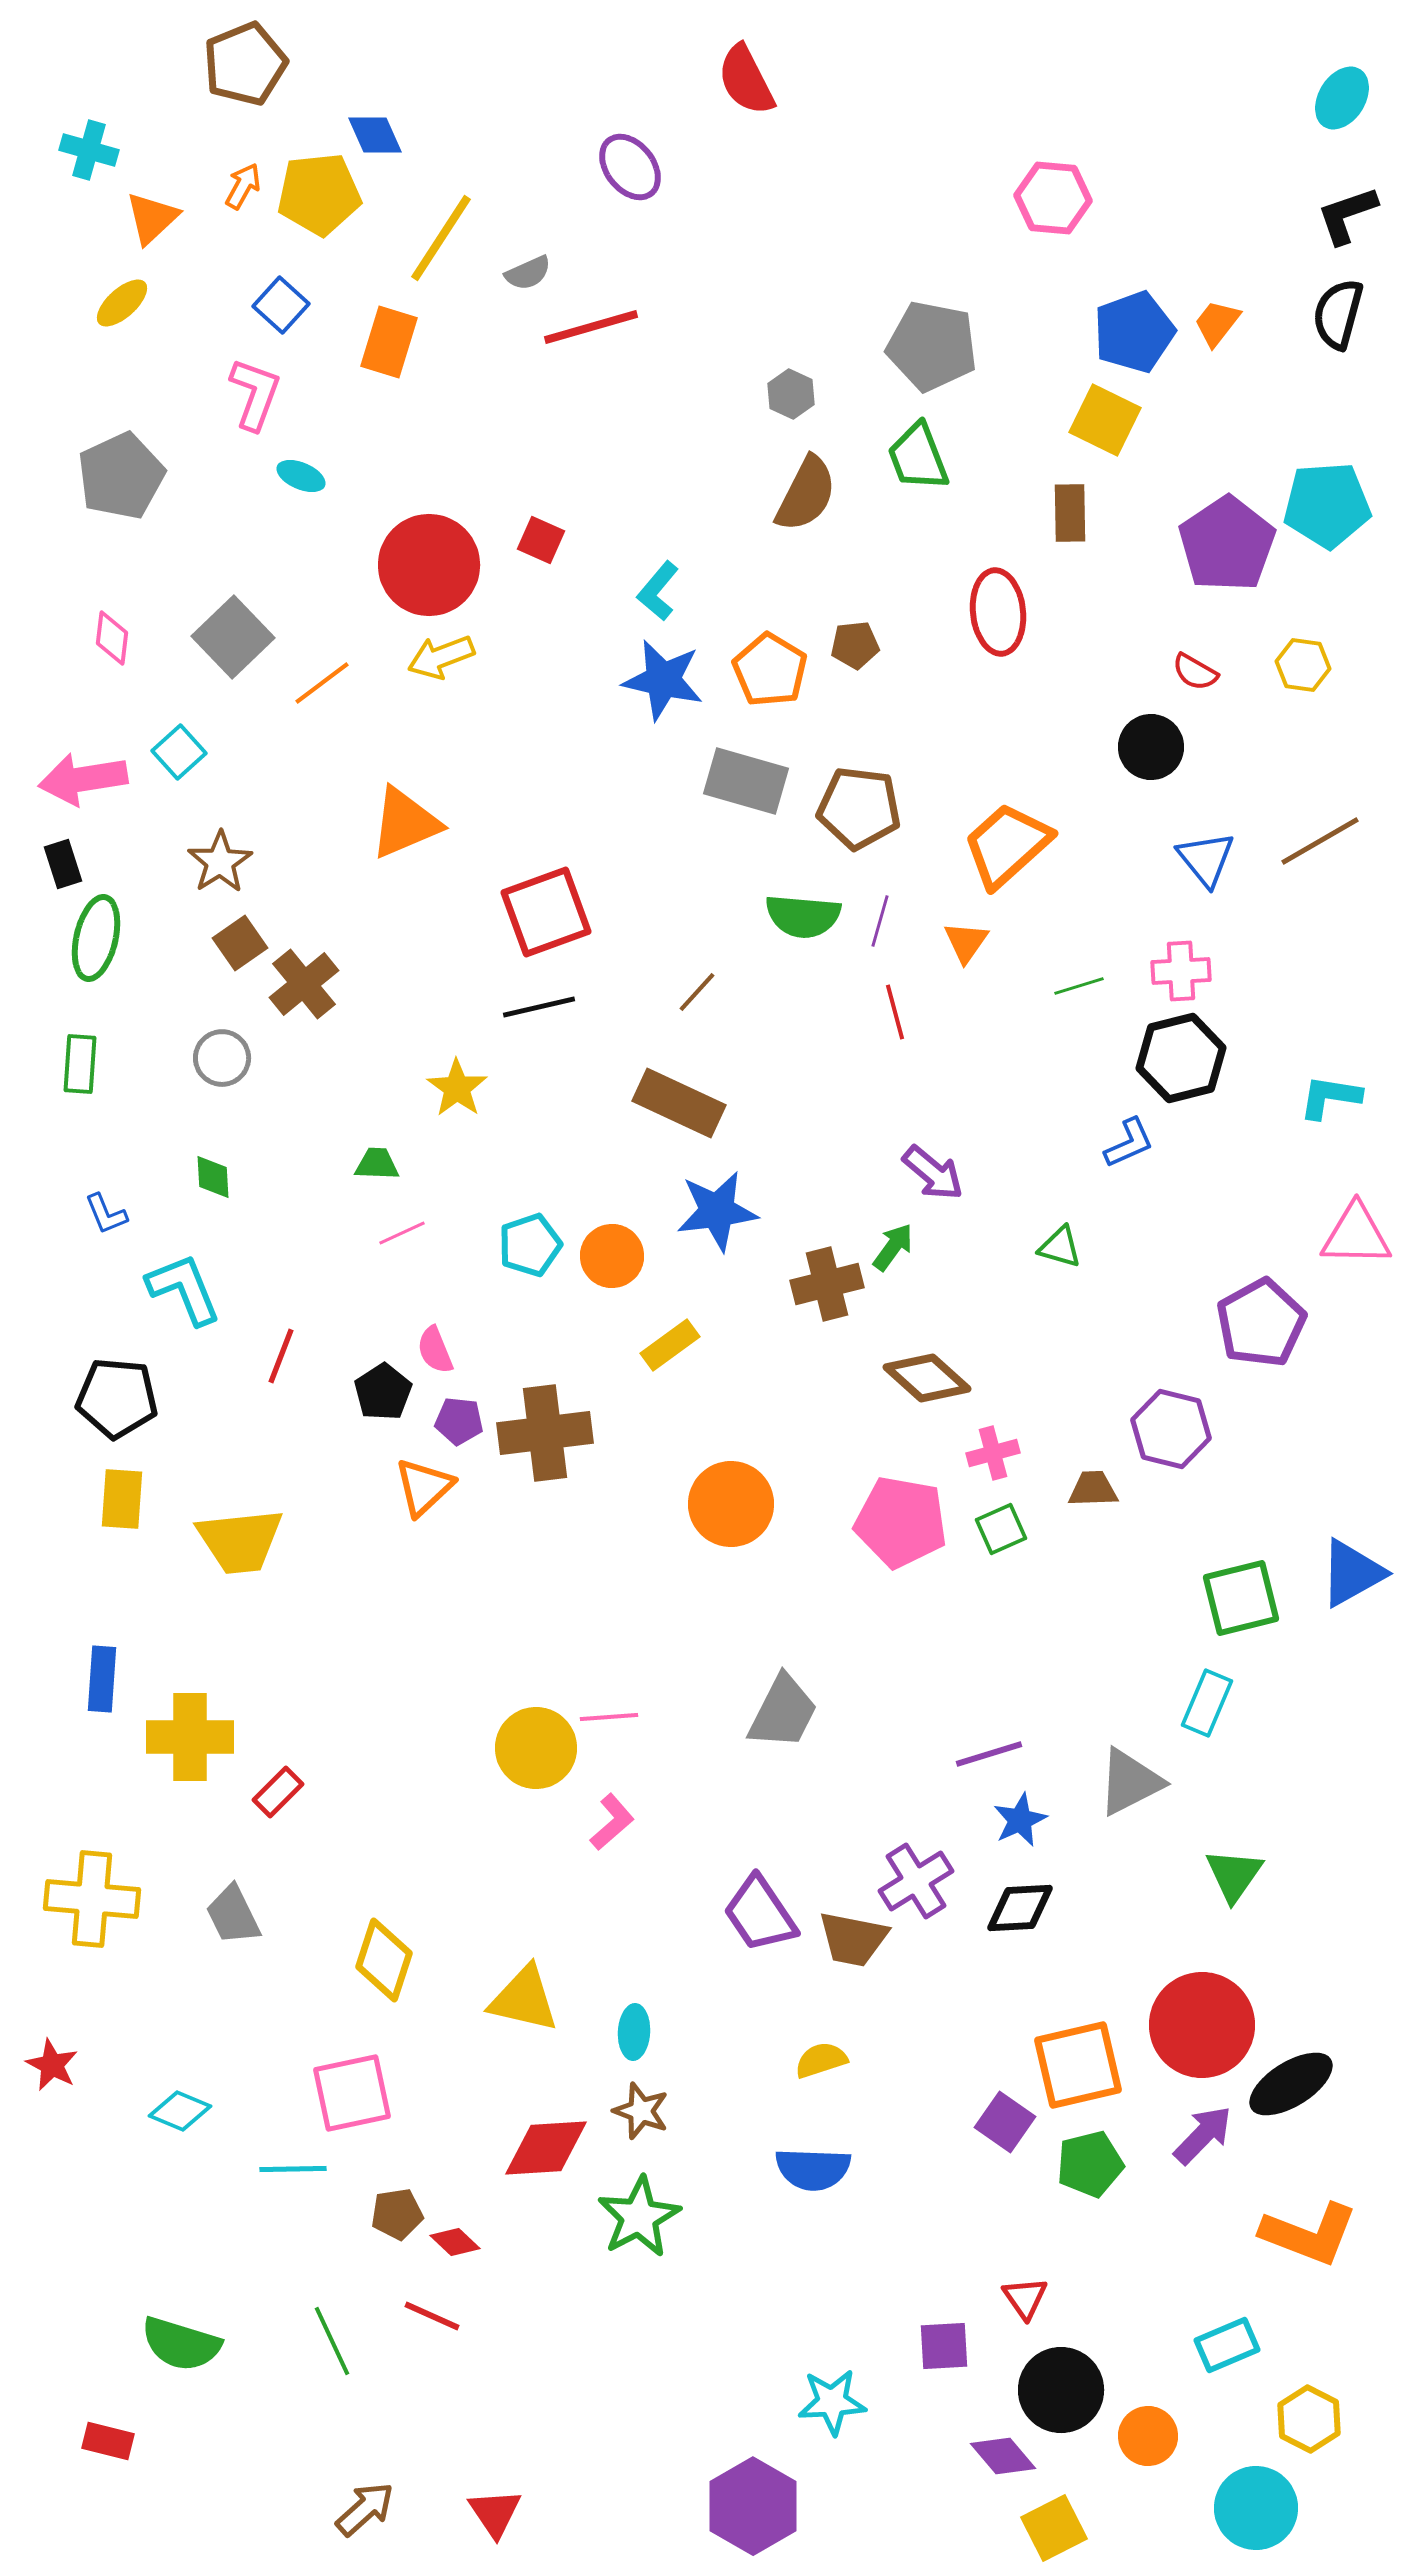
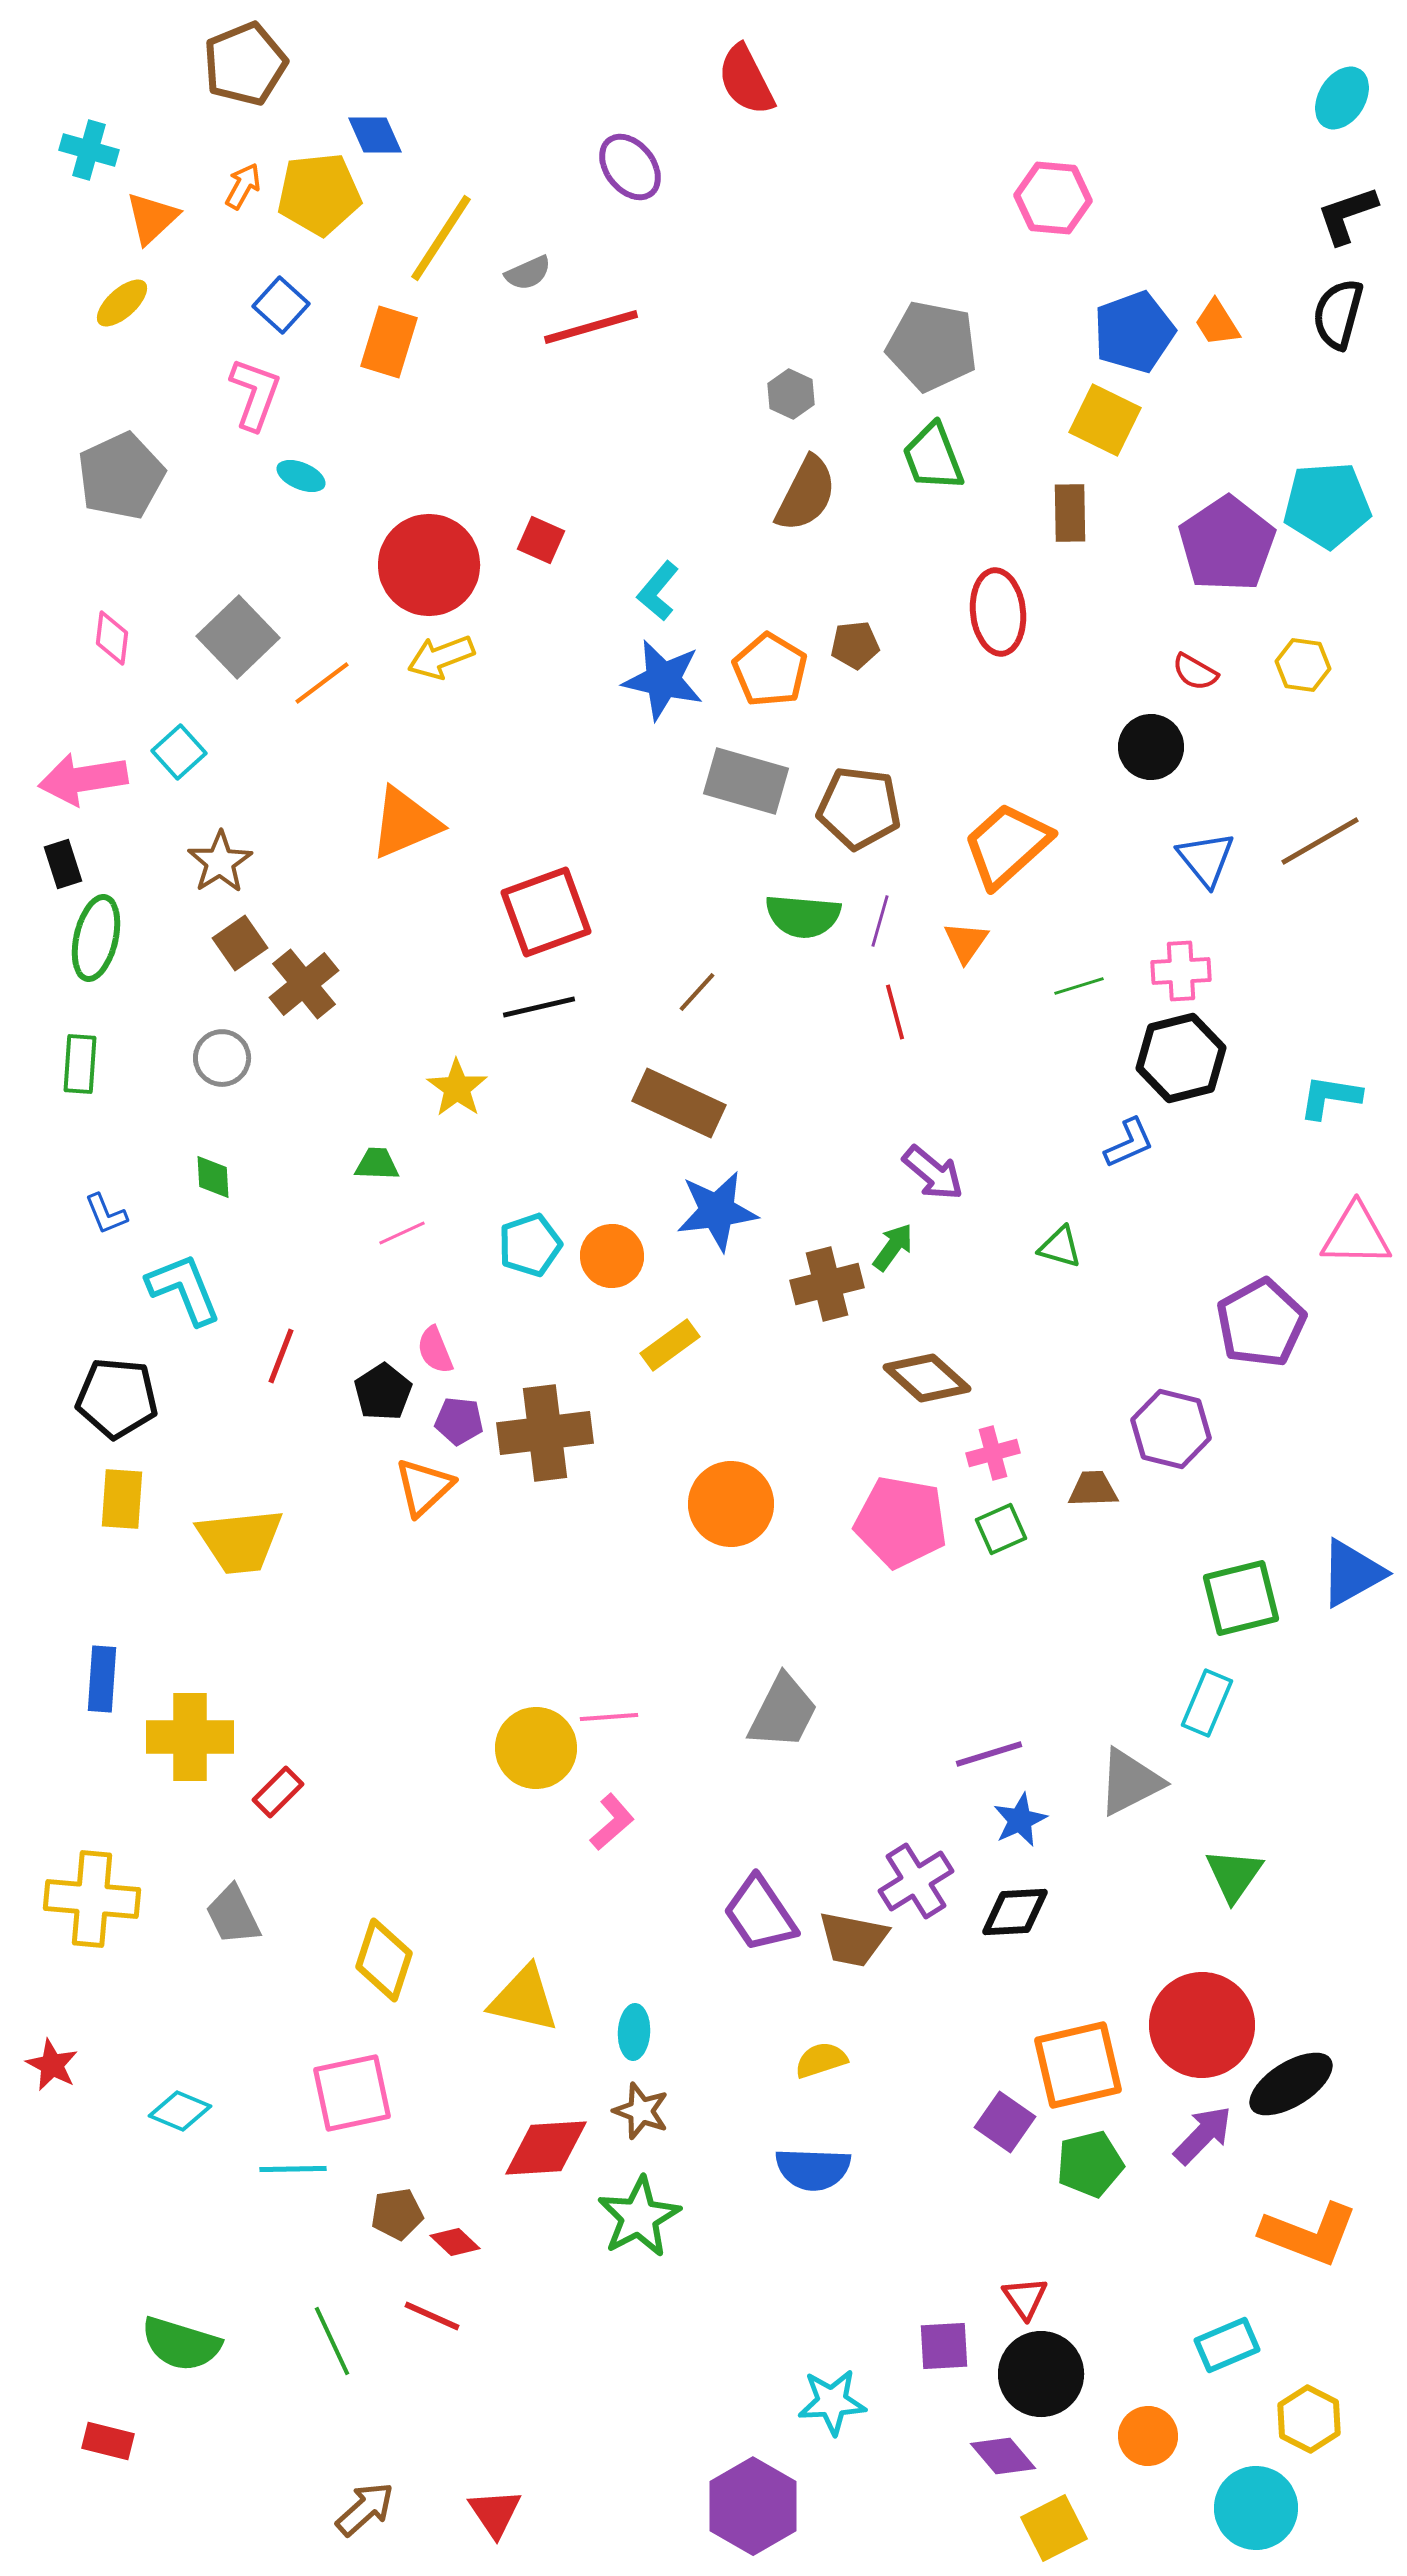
orange trapezoid at (1217, 323): rotated 70 degrees counterclockwise
green trapezoid at (918, 457): moved 15 px right
gray square at (233, 637): moved 5 px right
black diamond at (1020, 1908): moved 5 px left, 4 px down
black circle at (1061, 2390): moved 20 px left, 16 px up
